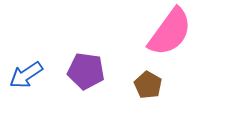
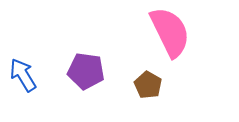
pink semicircle: rotated 62 degrees counterclockwise
blue arrow: moved 3 px left; rotated 92 degrees clockwise
